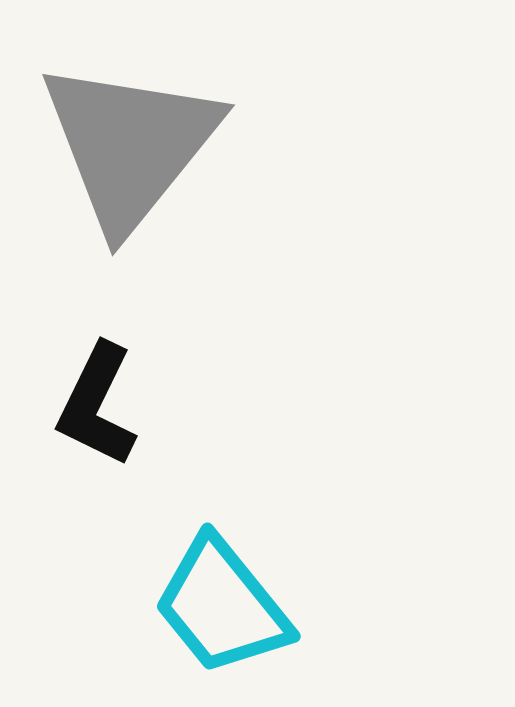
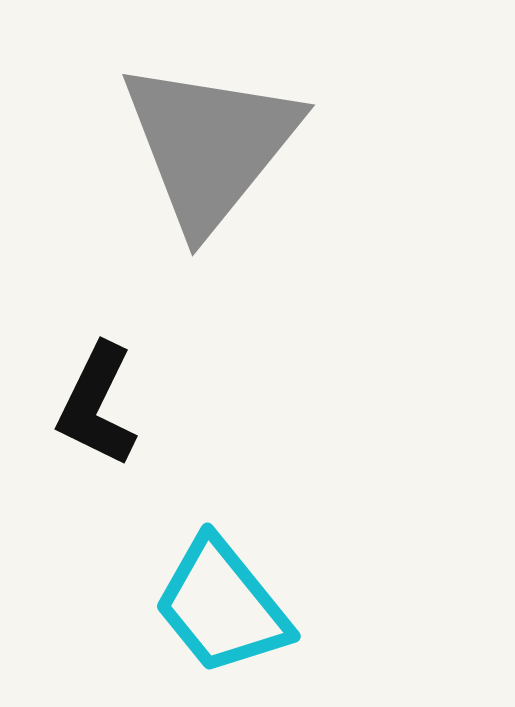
gray triangle: moved 80 px right
